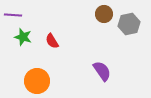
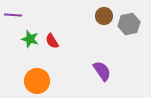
brown circle: moved 2 px down
green star: moved 7 px right, 2 px down
